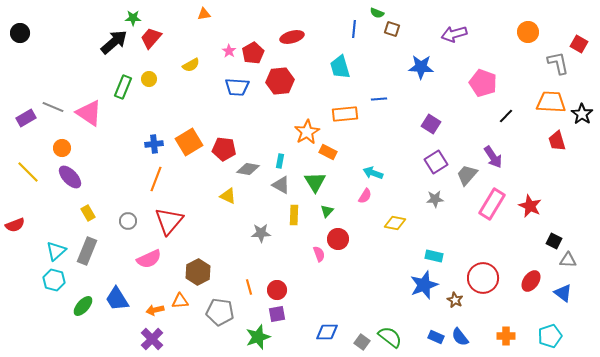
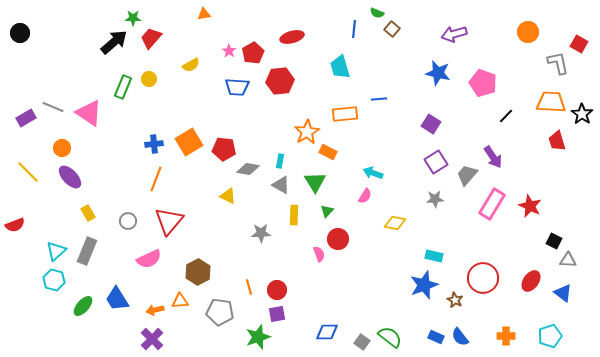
brown square at (392, 29): rotated 21 degrees clockwise
blue star at (421, 67): moved 17 px right, 6 px down; rotated 10 degrees clockwise
